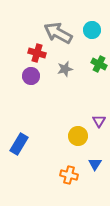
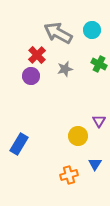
red cross: moved 2 px down; rotated 30 degrees clockwise
orange cross: rotated 30 degrees counterclockwise
